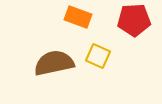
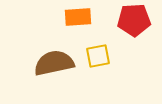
orange rectangle: rotated 24 degrees counterclockwise
yellow square: rotated 35 degrees counterclockwise
